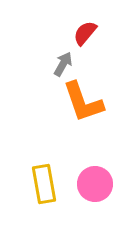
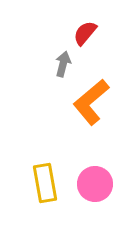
gray arrow: rotated 15 degrees counterclockwise
orange L-shape: moved 8 px right; rotated 69 degrees clockwise
yellow rectangle: moved 1 px right, 1 px up
